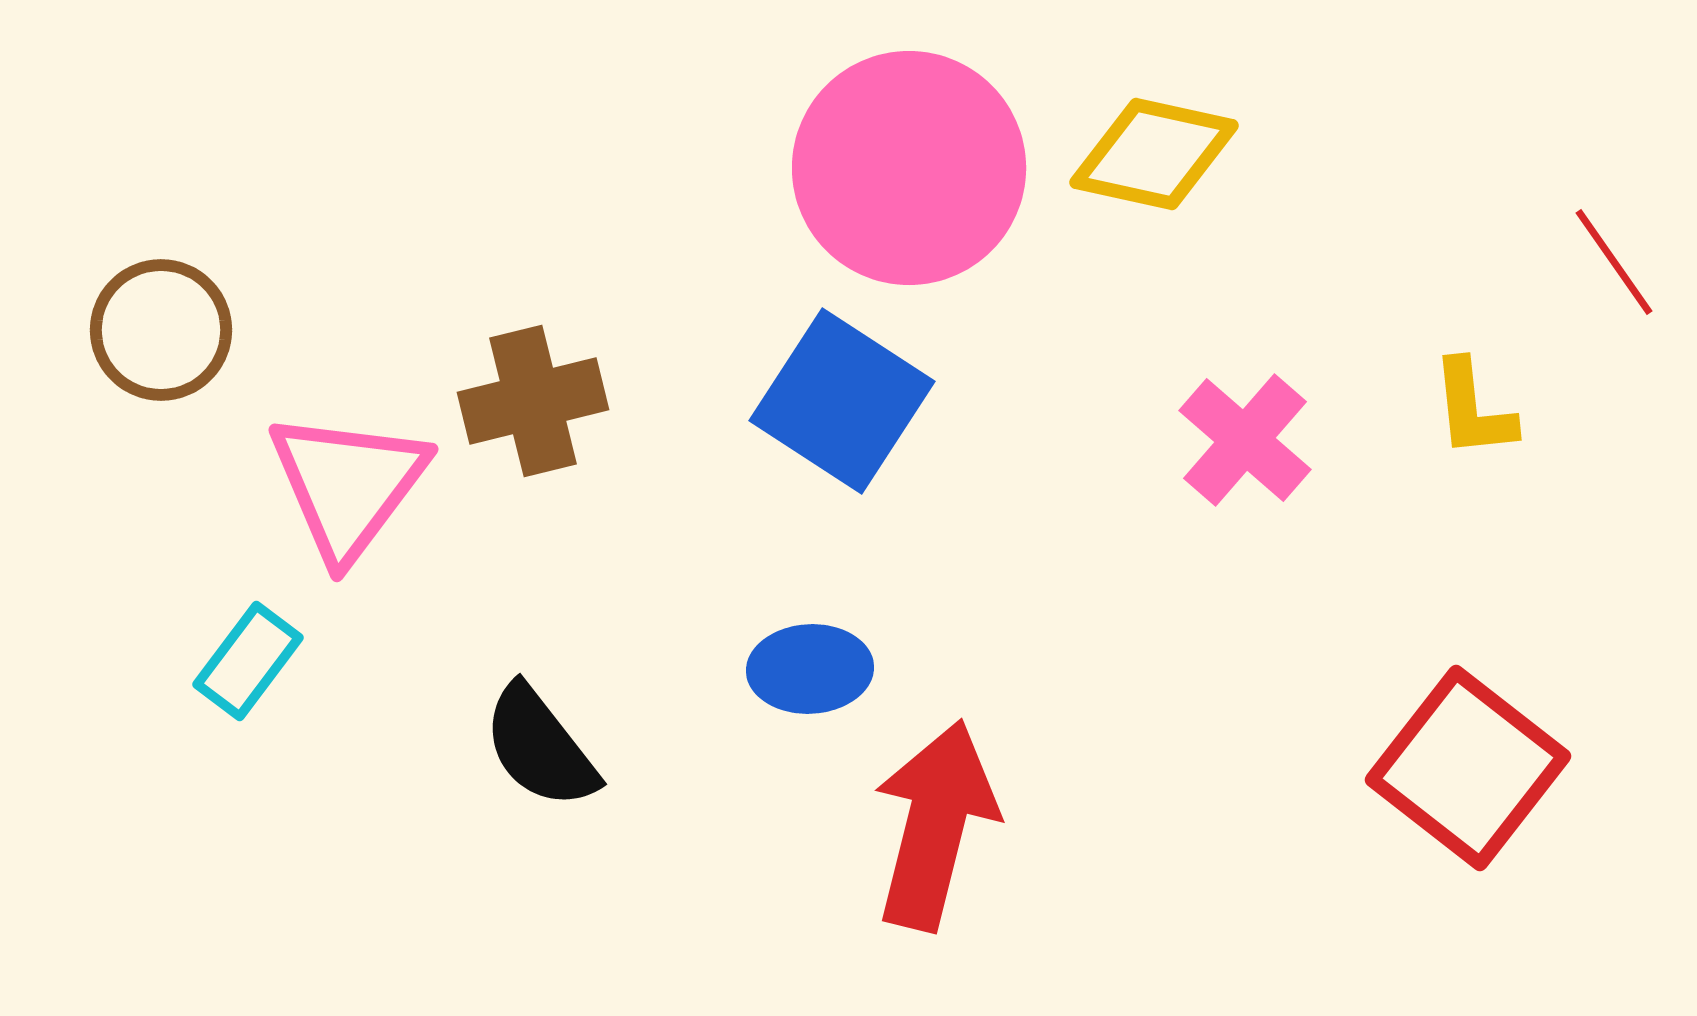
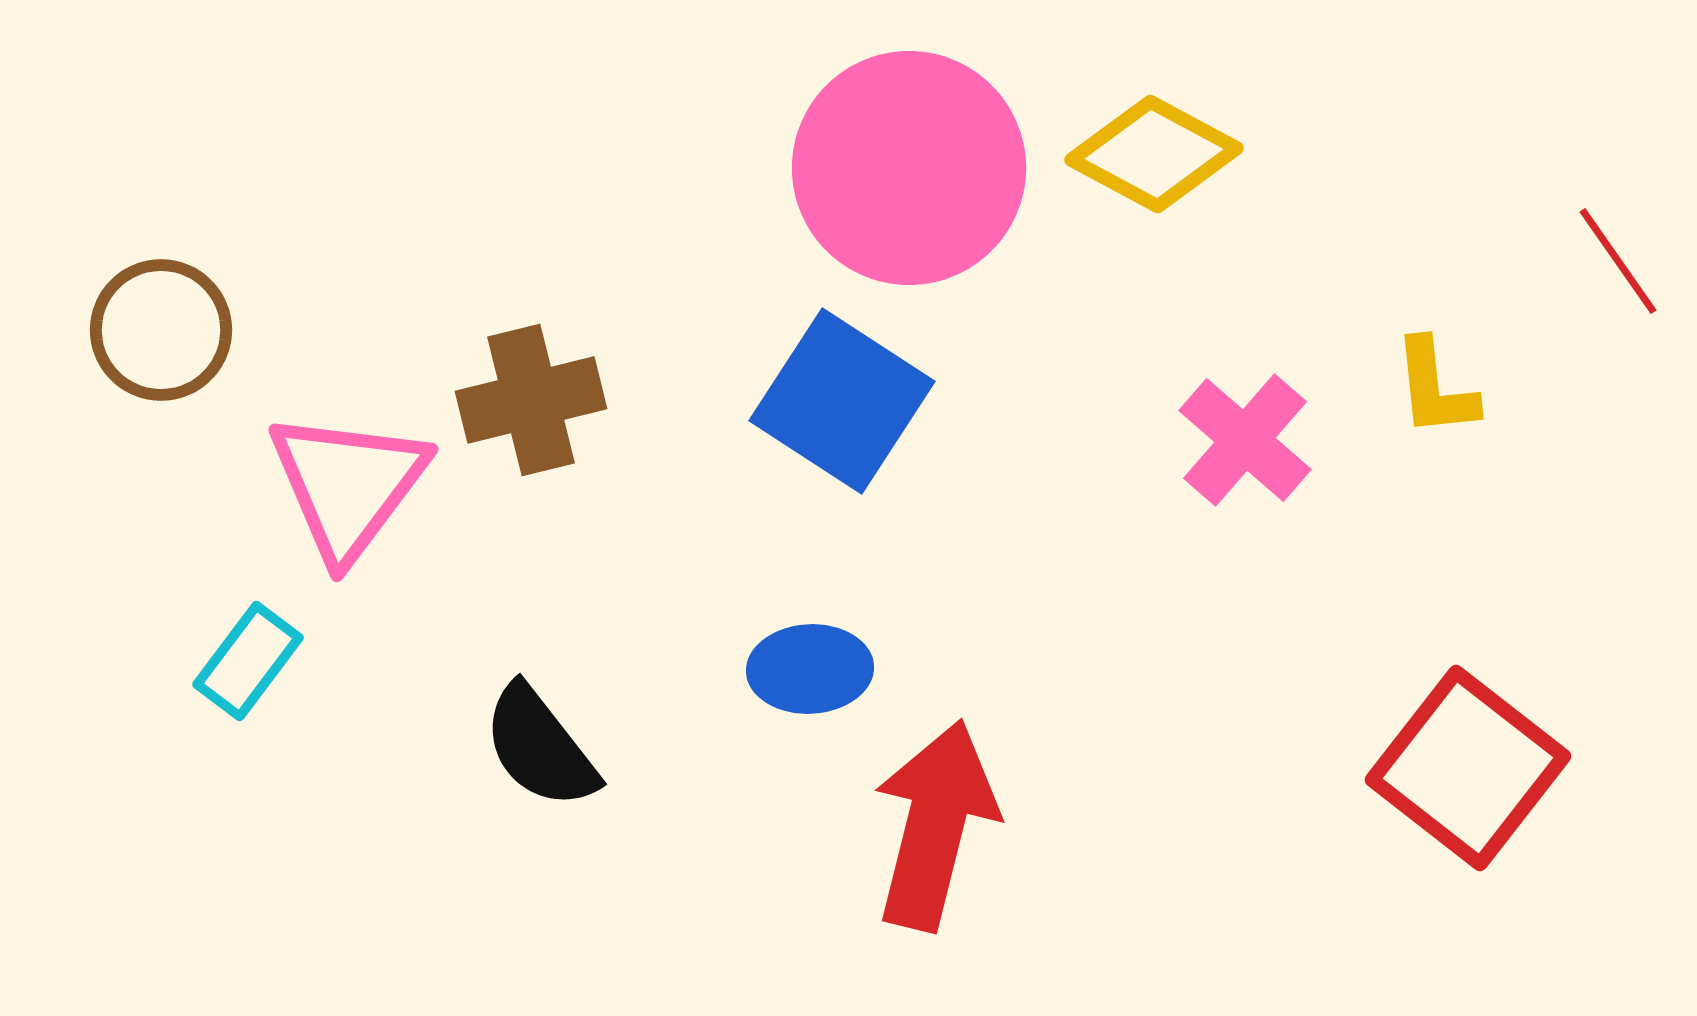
yellow diamond: rotated 16 degrees clockwise
red line: moved 4 px right, 1 px up
brown cross: moved 2 px left, 1 px up
yellow L-shape: moved 38 px left, 21 px up
